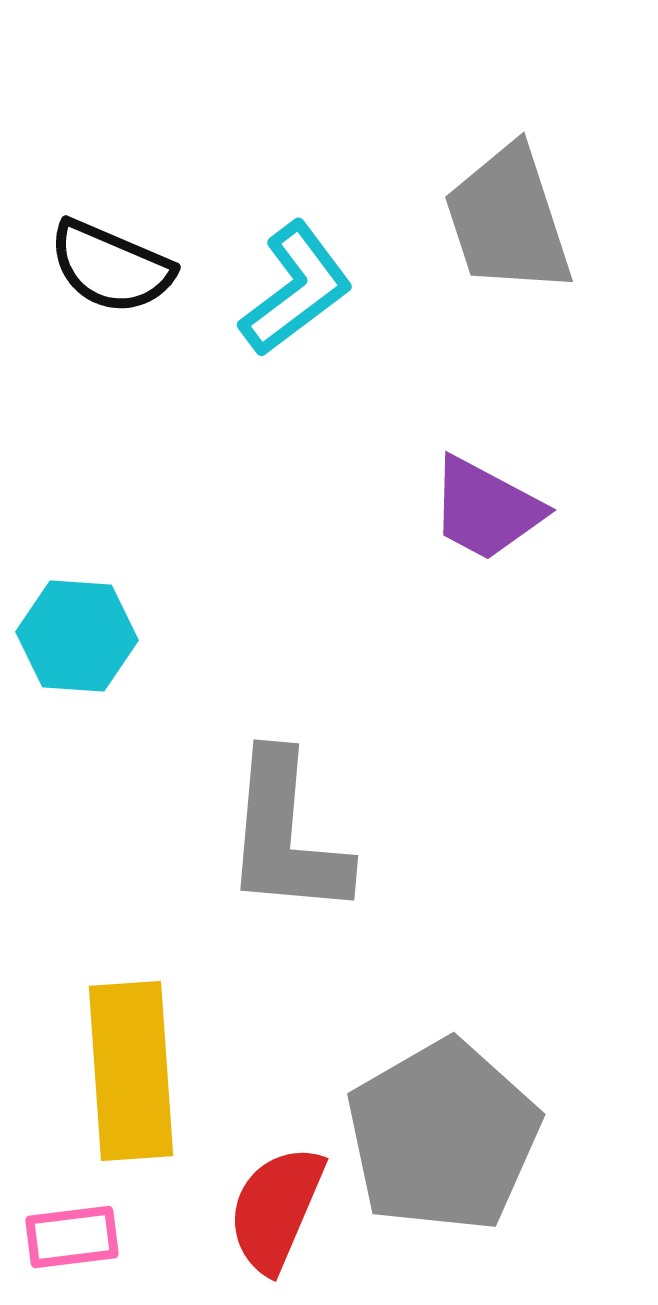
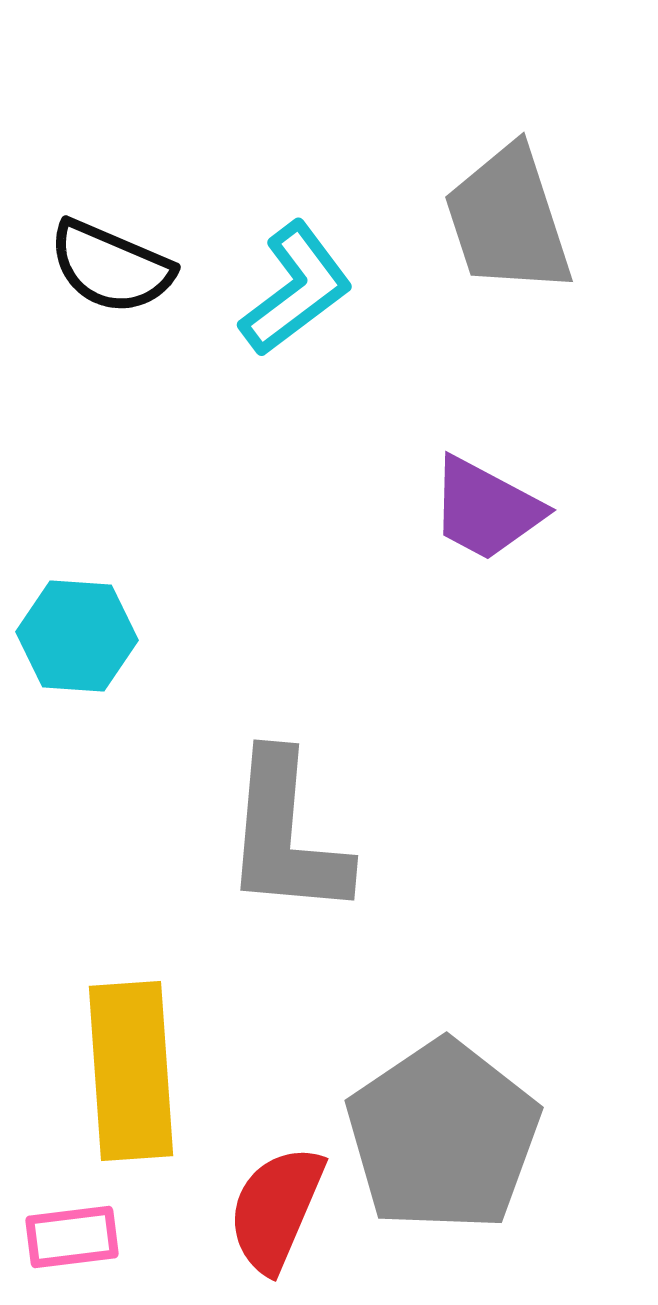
gray pentagon: rotated 4 degrees counterclockwise
